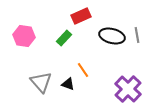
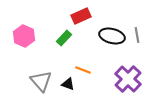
pink hexagon: rotated 15 degrees clockwise
orange line: rotated 35 degrees counterclockwise
gray triangle: moved 1 px up
purple cross: moved 10 px up
